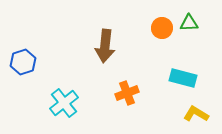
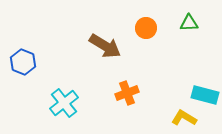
orange circle: moved 16 px left
brown arrow: rotated 64 degrees counterclockwise
blue hexagon: rotated 20 degrees counterclockwise
cyan rectangle: moved 22 px right, 17 px down
yellow L-shape: moved 12 px left, 4 px down
